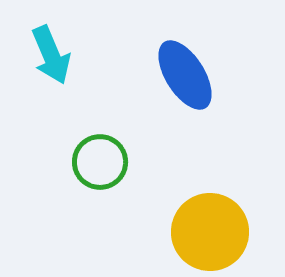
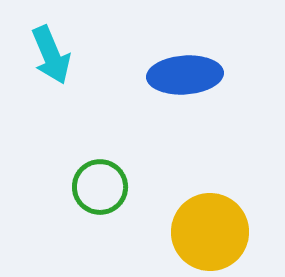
blue ellipse: rotated 62 degrees counterclockwise
green circle: moved 25 px down
